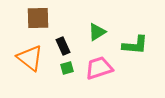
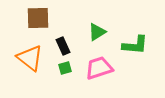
green square: moved 2 px left
